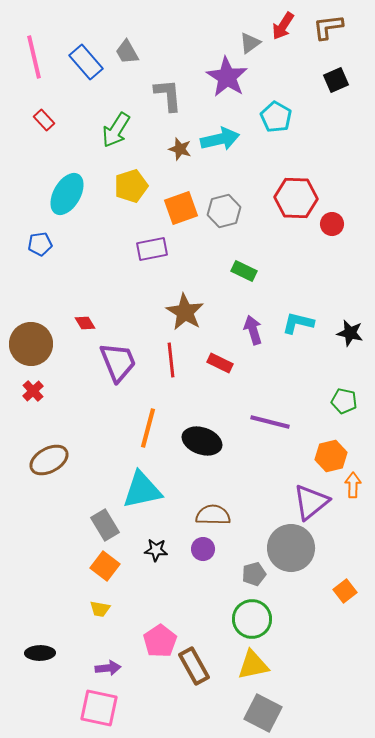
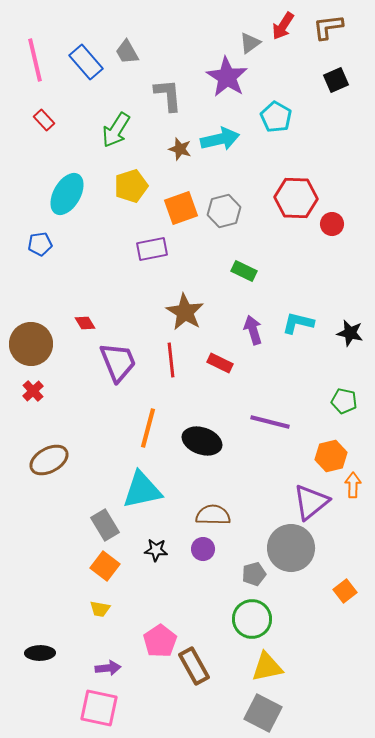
pink line at (34, 57): moved 1 px right, 3 px down
yellow triangle at (253, 665): moved 14 px right, 2 px down
